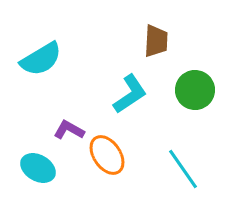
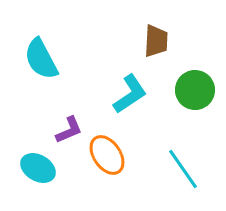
cyan semicircle: rotated 93 degrees clockwise
purple L-shape: rotated 128 degrees clockwise
